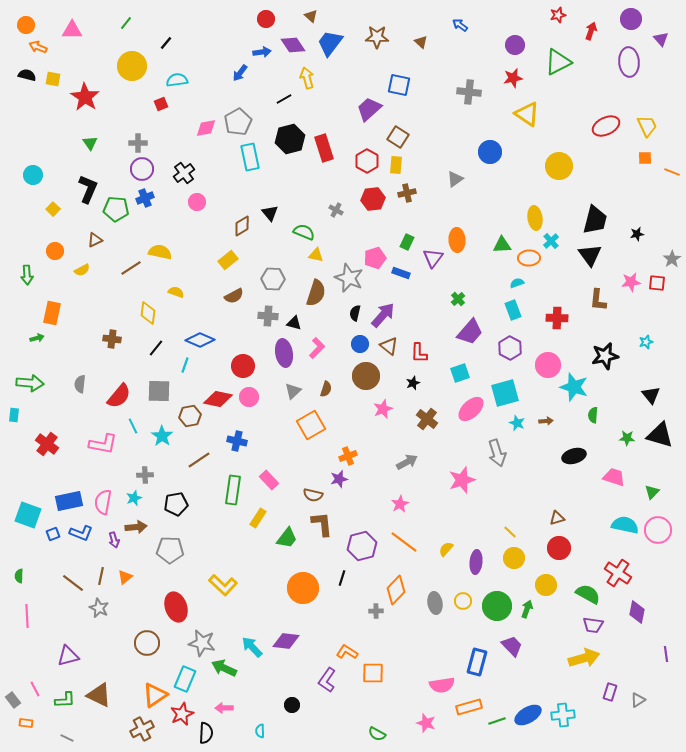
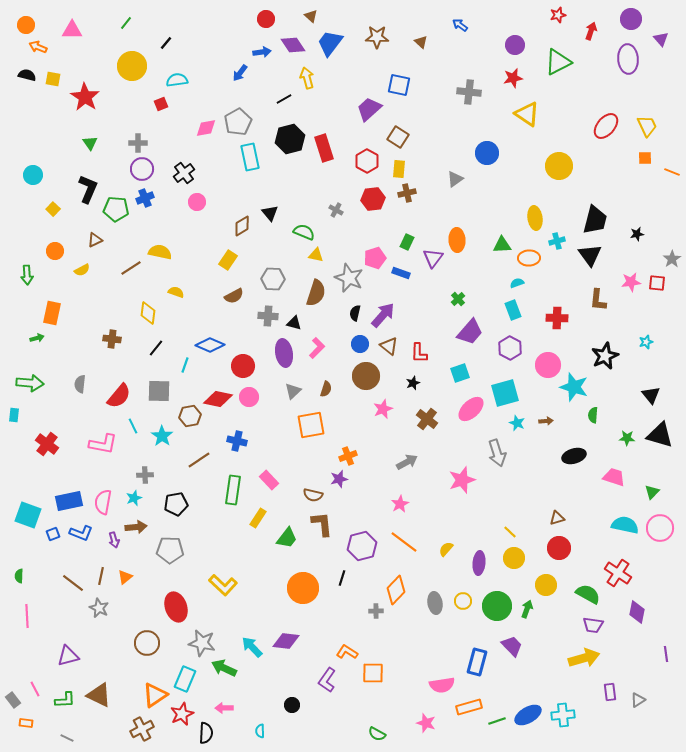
purple ellipse at (629, 62): moved 1 px left, 3 px up
red ellipse at (606, 126): rotated 24 degrees counterclockwise
blue circle at (490, 152): moved 3 px left, 1 px down
yellow rectangle at (396, 165): moved 3 px right, 4 px down
cyan cross at (551, 241): moved 6 px right; rotated 28 degrees clockwise
yellow rectangle at (228, 260): rotated 18 degrees counterclockwise
blue diamond at (200, 340): moved 10 px right, 5 px down
black star at (605, 356): rotated 12 degrees counterclockwise
orange square at (311, 425): rotated 20 degrees clockwise
pink circle at (658, 530): moved 2 px right, 2 px up
purple ellipse at (476, 562): moved 3 px right, 1 px down
purple rectangle at (610, 692): rotated 24 degrees counterclockwise
